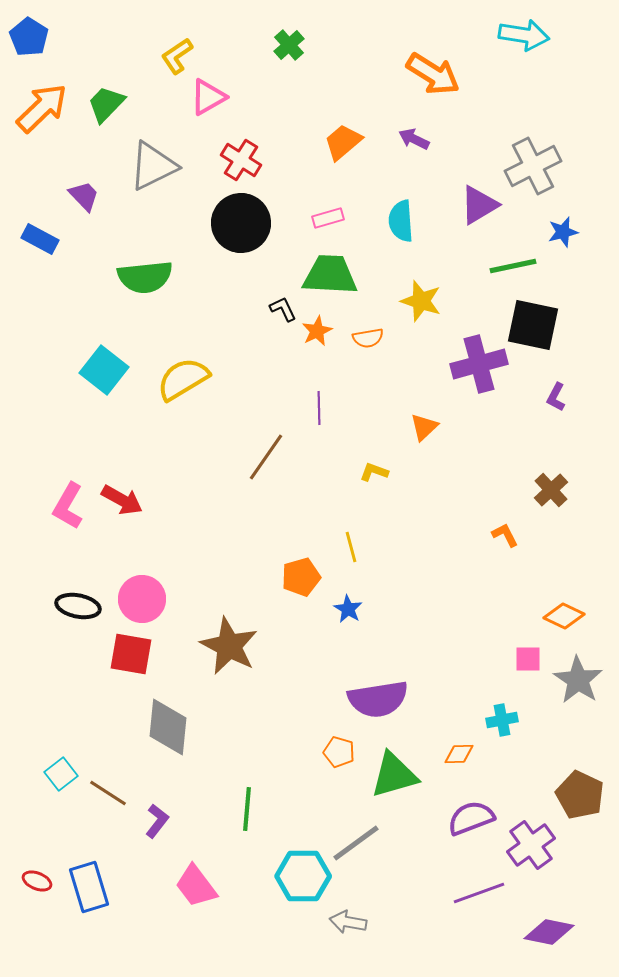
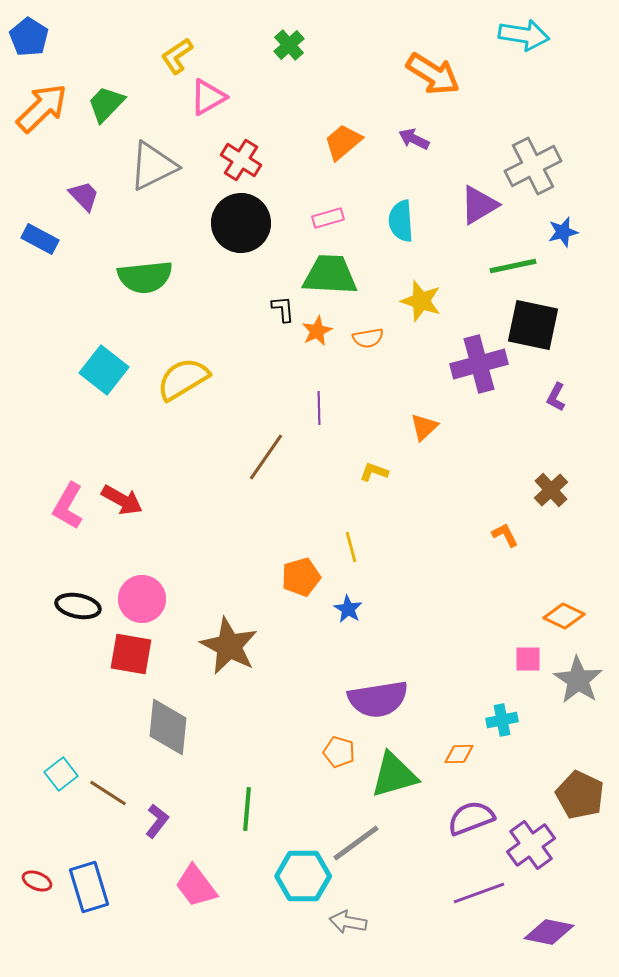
black L-shape at (283, 309): rotated 20 degrees clockwise
